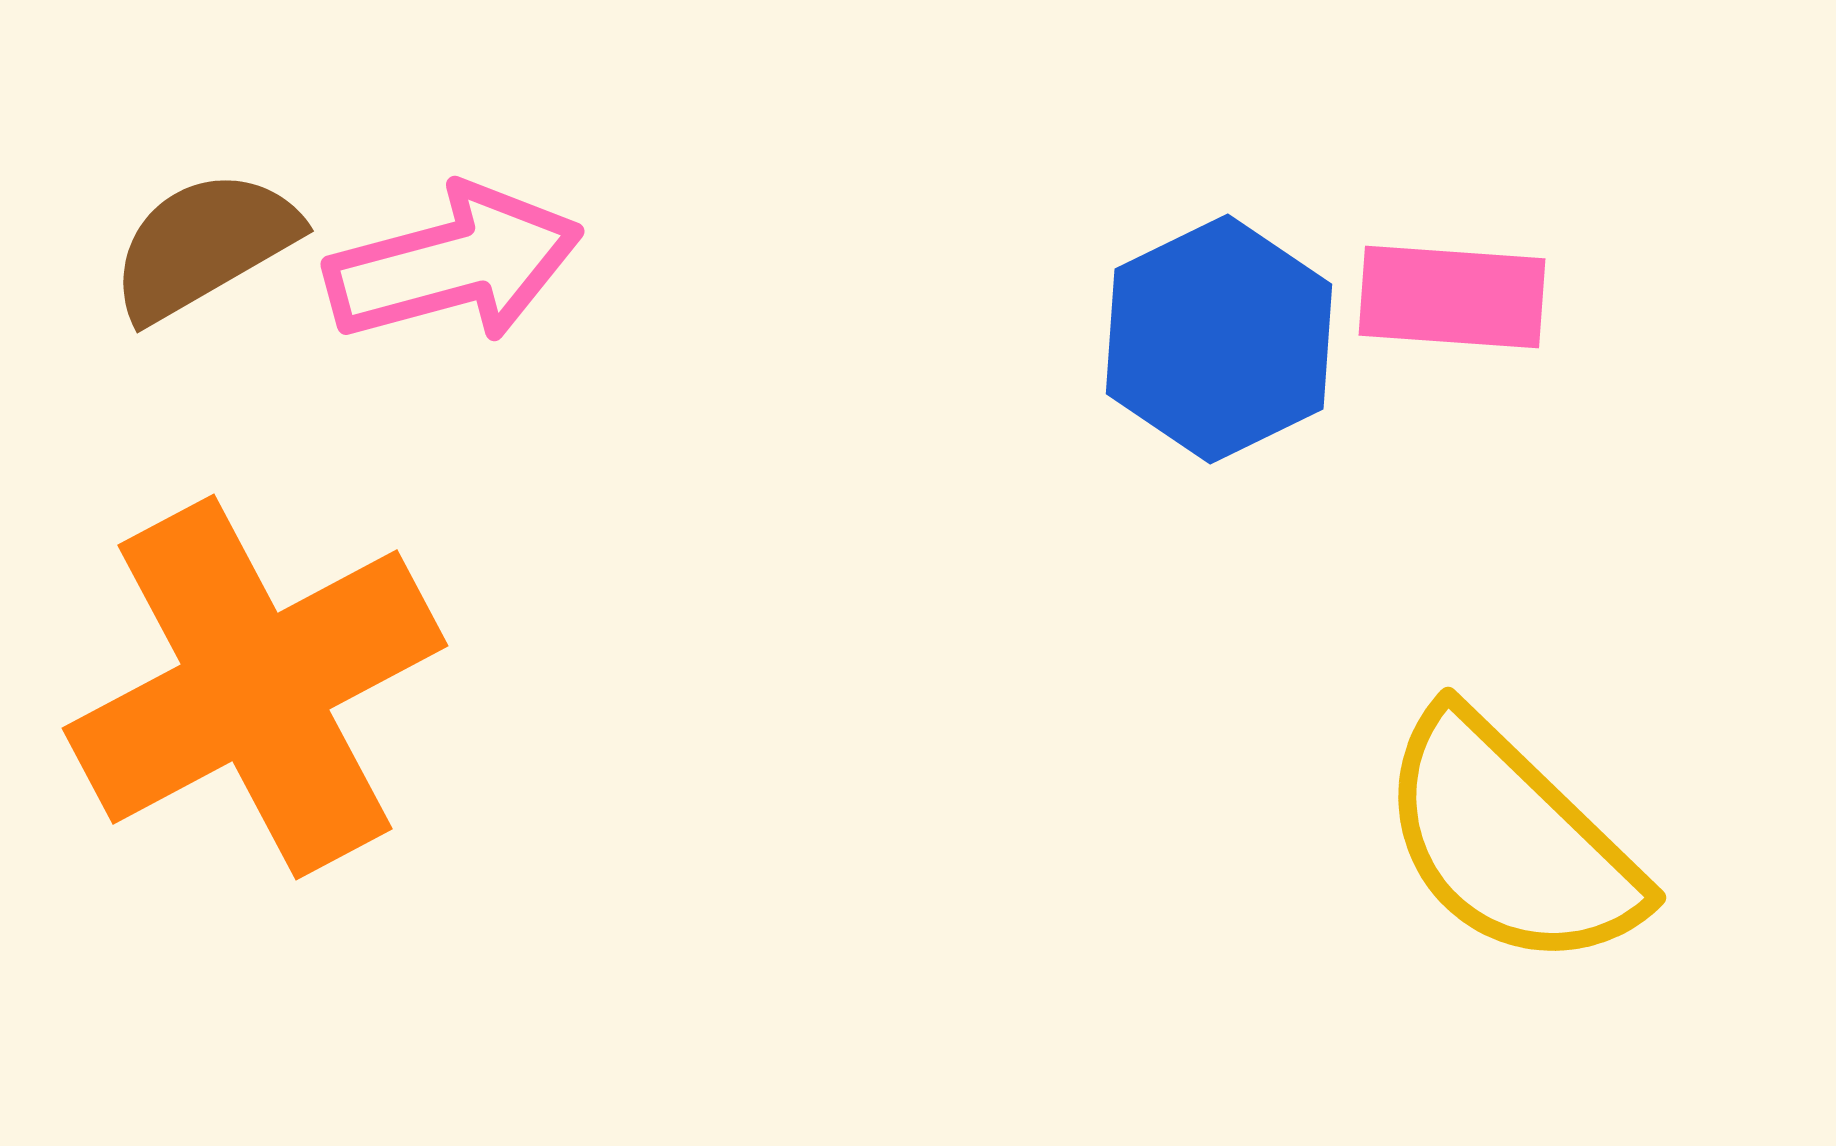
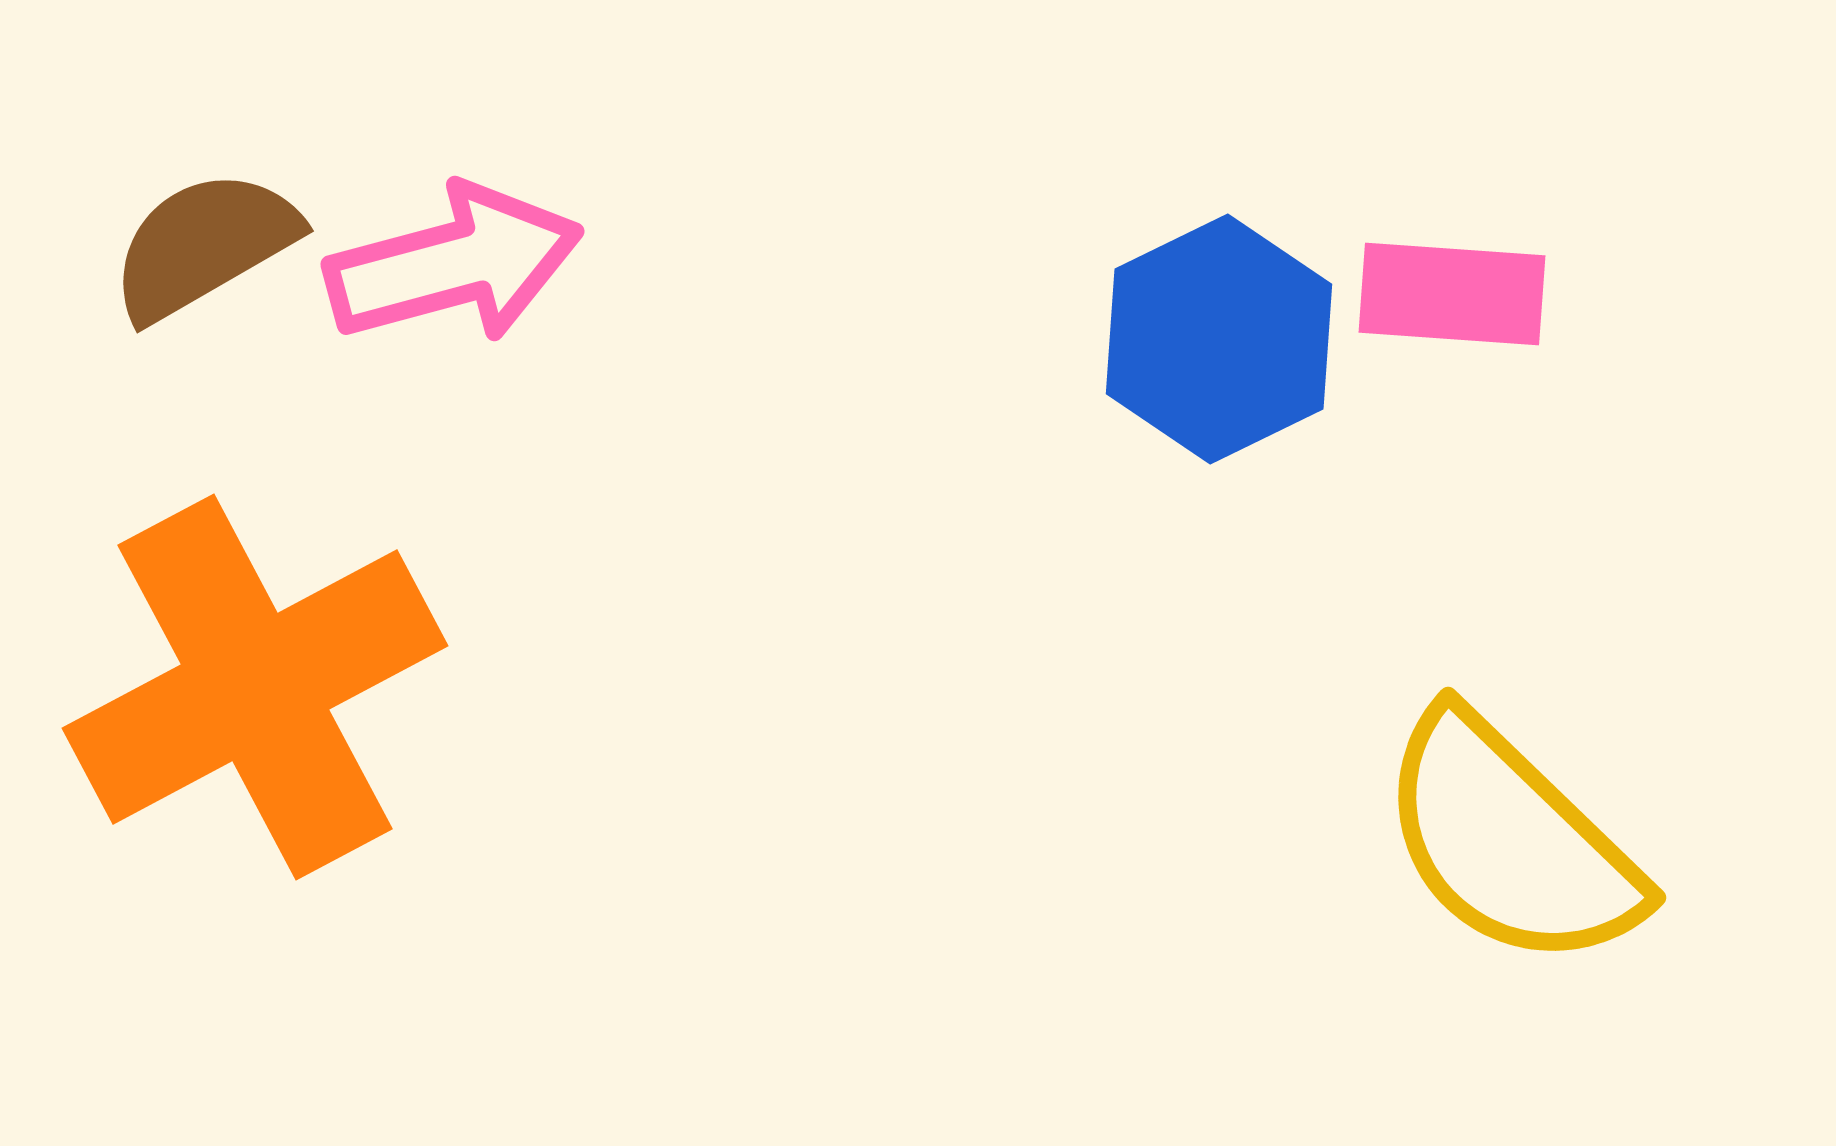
pink rectangle: moved 3 px up
